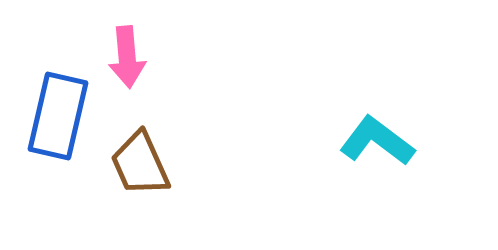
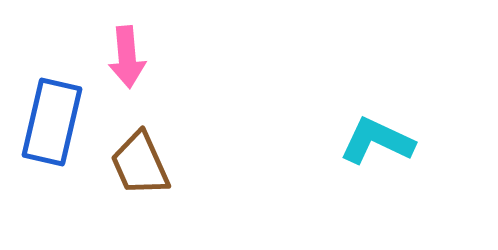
blue rectangle: moved 6 px left, 6 px down
cyan L-shape: rotated 12 degrees counterclockwise
